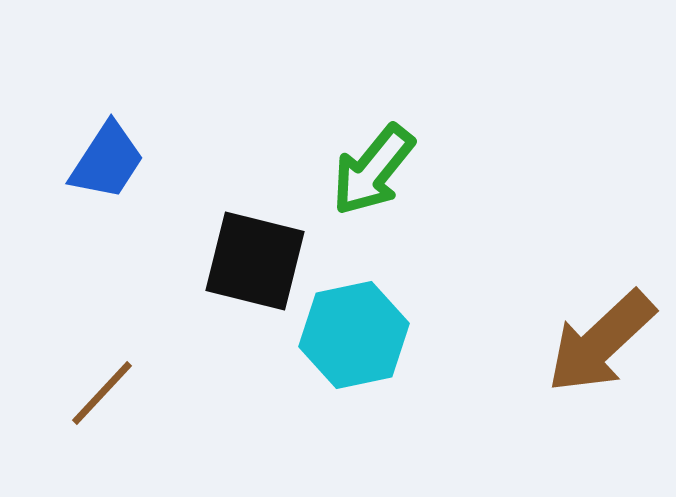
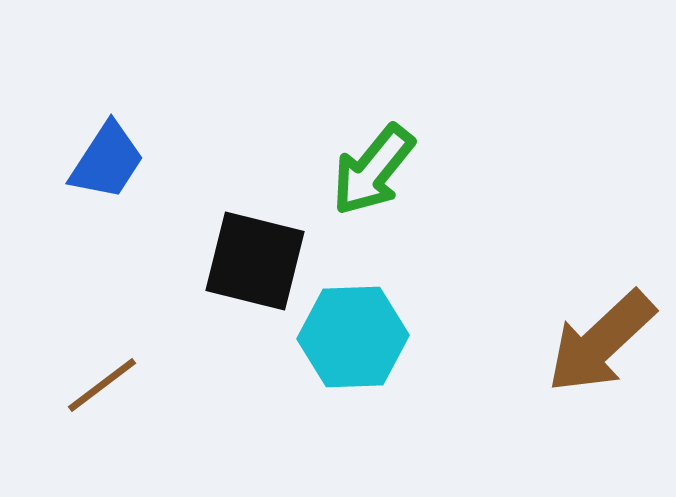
cyan hexagon: moved 1 px left, 2 px down; rotated 10 degrees clockwise
brown line: moved 8 px up; rotated 10 degrees clockwise
